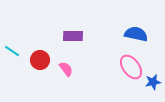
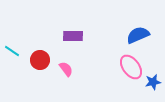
blue semicircle: moved 2 px right, 1 px down; rotated 35 degrees counterclockwise
